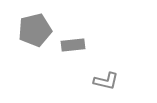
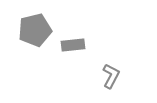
gray L-shape: moved 5 px right, 5 px up; rotated 75 degrees counterclockwise
